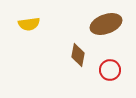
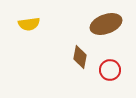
brown diamond: moved 2 px right, 2 px down
